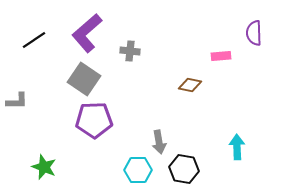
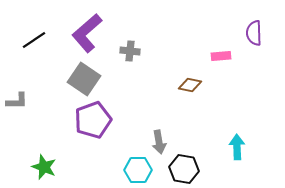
purple pentagon: moved 1 px left; rotated 18 degrees counterclockwise
